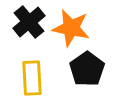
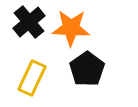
orange star: rotated 9 degrees counterclockwise
yellow rectangle: rotated 28 degrees clockwise
